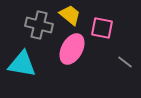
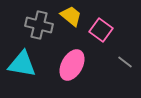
yellow trapezoid: moved 1 px right, 1 px down
pink square: moved 1 px left, 2 px down; rotated 25 degrees clockwise
pink ellipse: moved 16 px down
